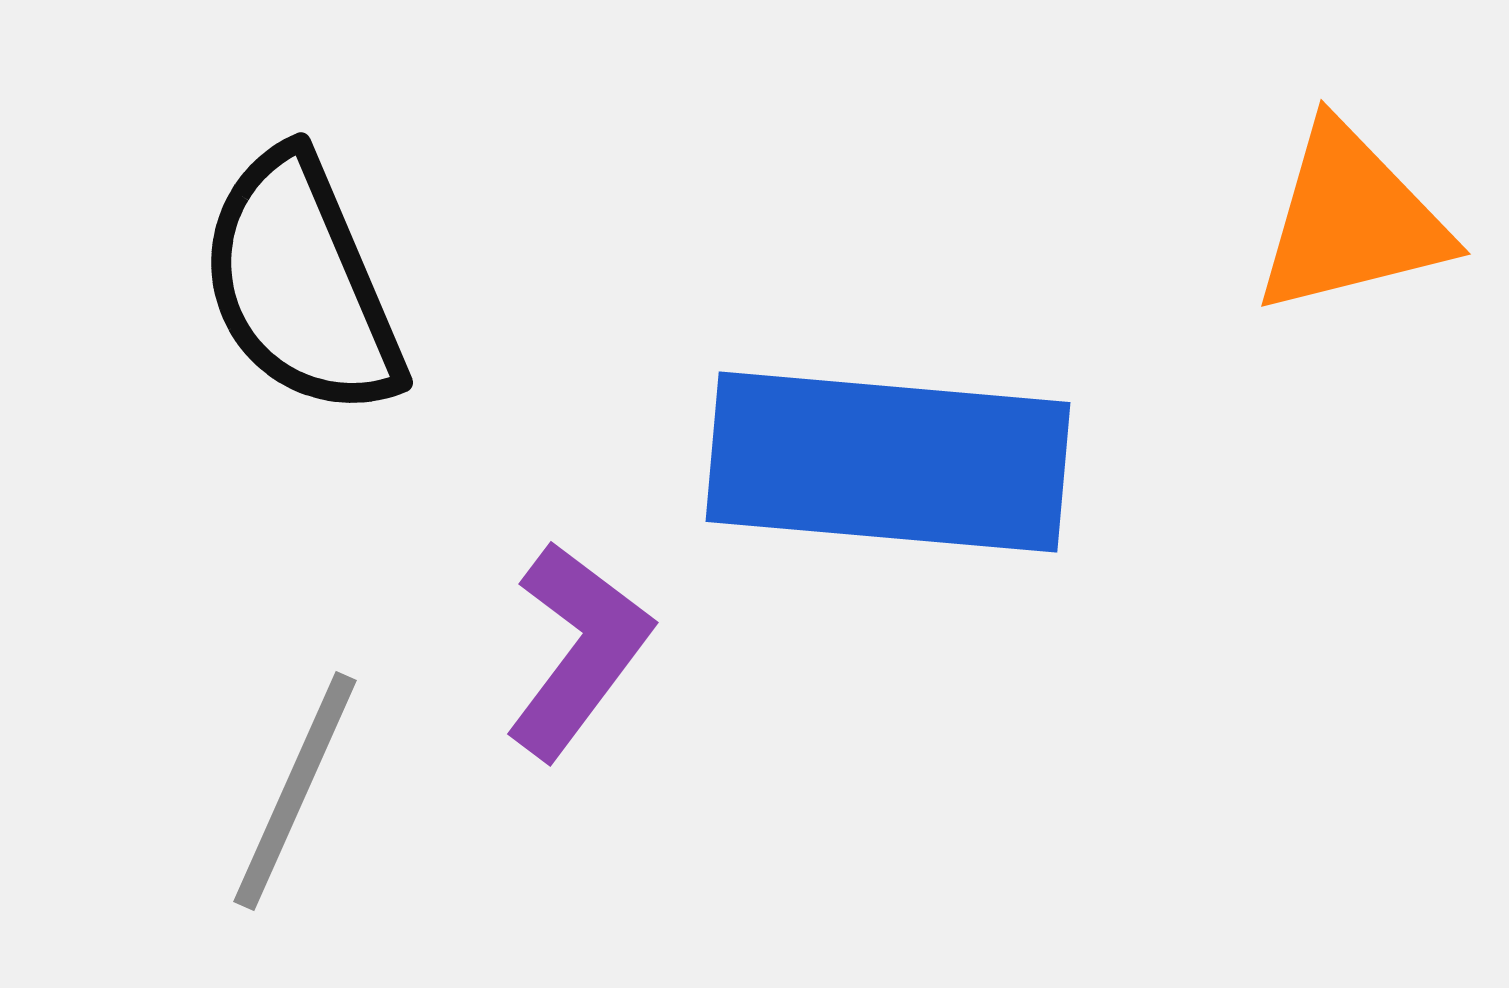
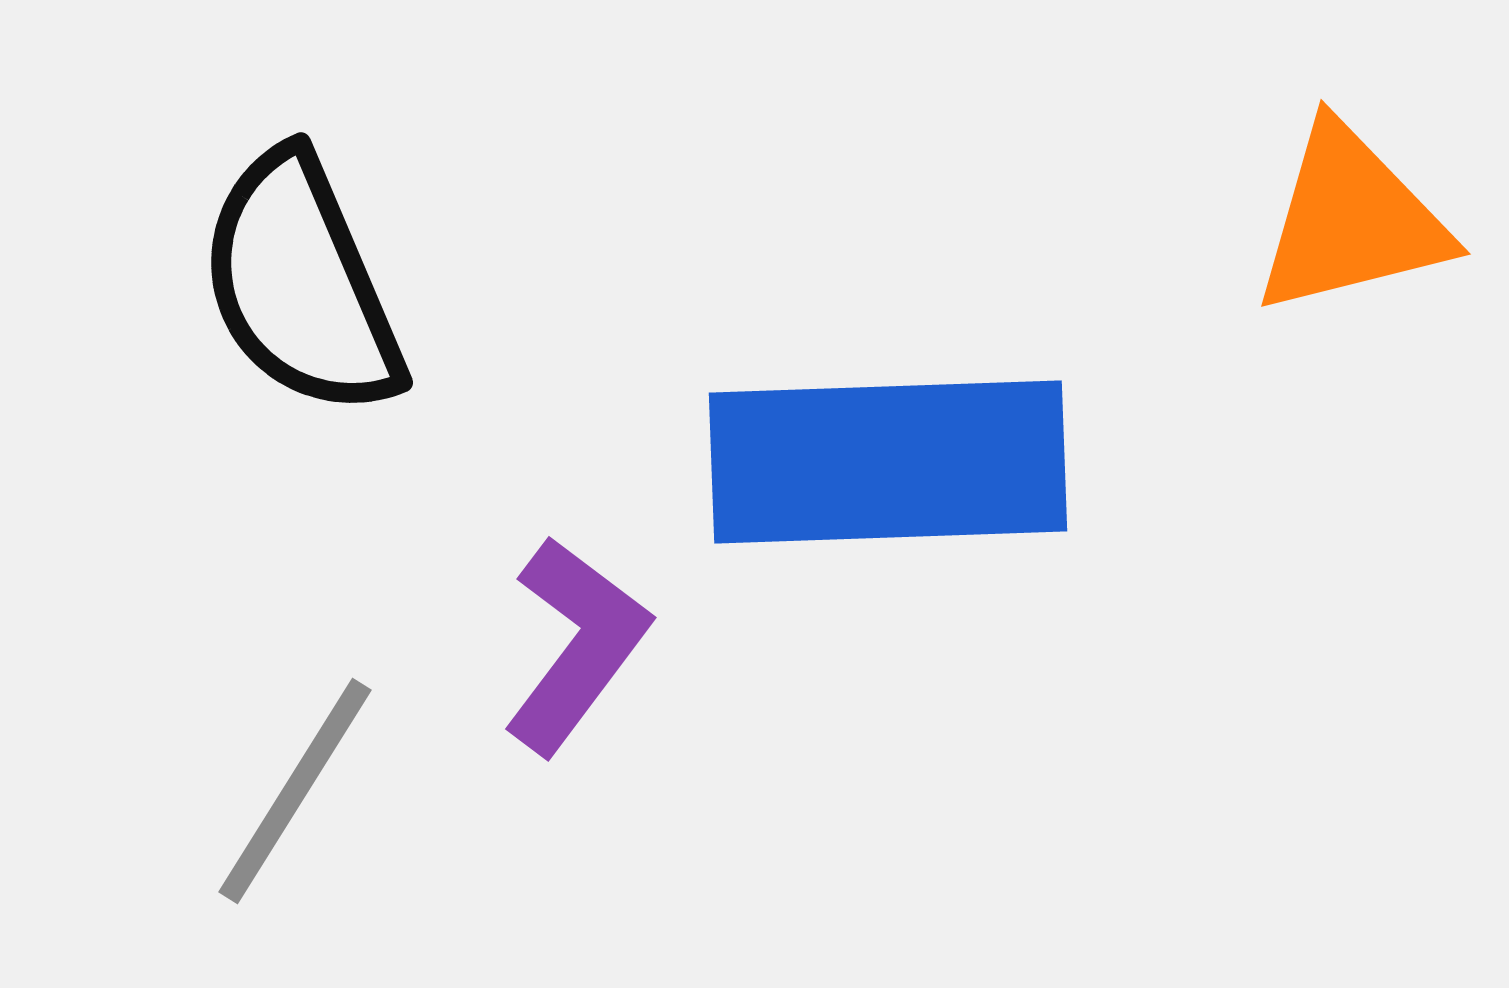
blue rectangle: rotated 7 degrees counterclockwise
purple L-shape: moved 2 px left, 5 px up
gray line: rotated 8 degrees clockwise
